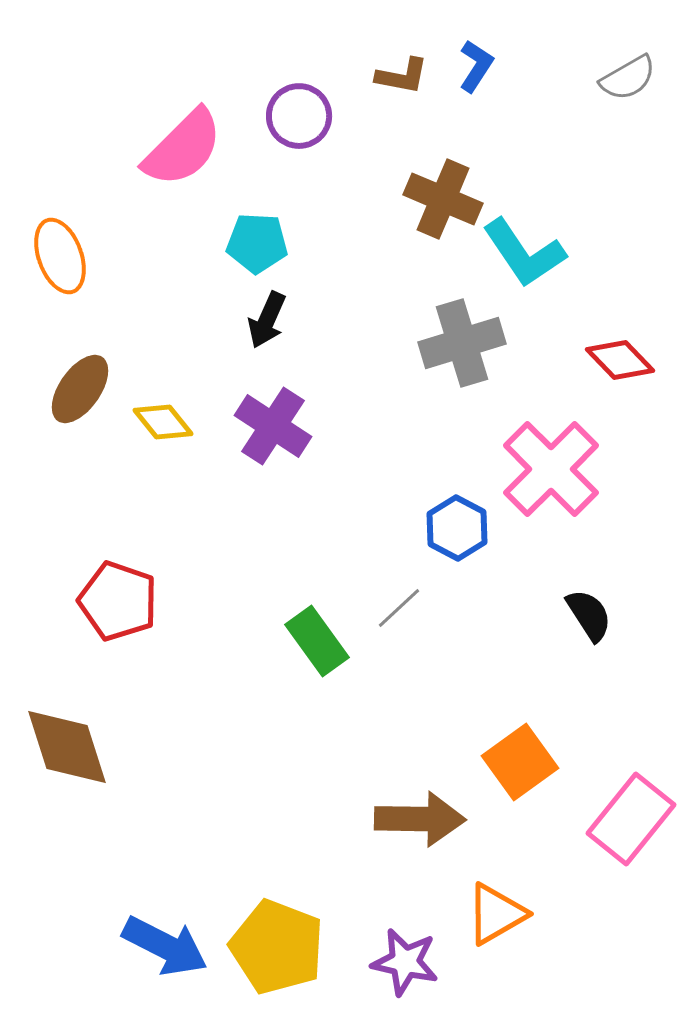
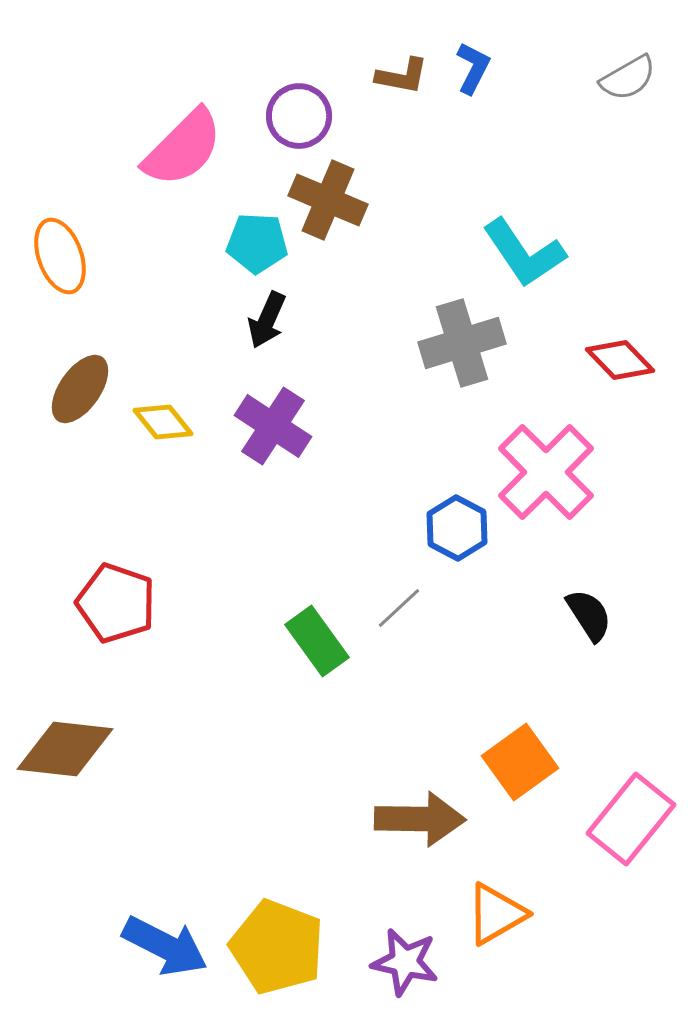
blue L-shape: moved 3 px left, 2 px down; rotated 6 degrees counterclockwise
brown cross: moved 115 px left, 1 px down
pink cross: moved 5 px left, 3 px down
red pentagon: moved 2 px left, 2 px down
brown diamond: moved 2 px left, 2 px down; rotated 66 degrees counterclockwise
